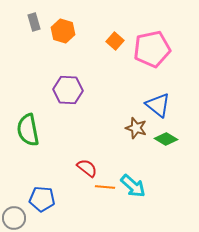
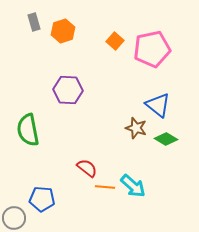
orange hexagon: rotated 25 degrees clockwise
